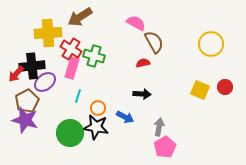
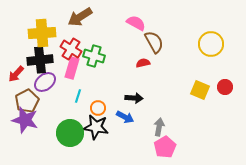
yellow cross: moved 6 px left
black cross: moved 8 px right, 6 px up
black arrow: moved 8 px left, 4 px down
